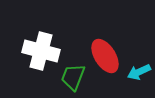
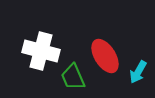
cyan arrow: moved 1 px left; rotated 35 degrees counterclockwise
green trapezoid: rotated 44 degrees counterclockwise
